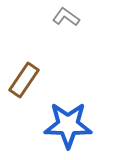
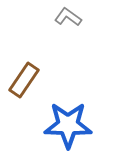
gray L-shape: moved 2 px right
